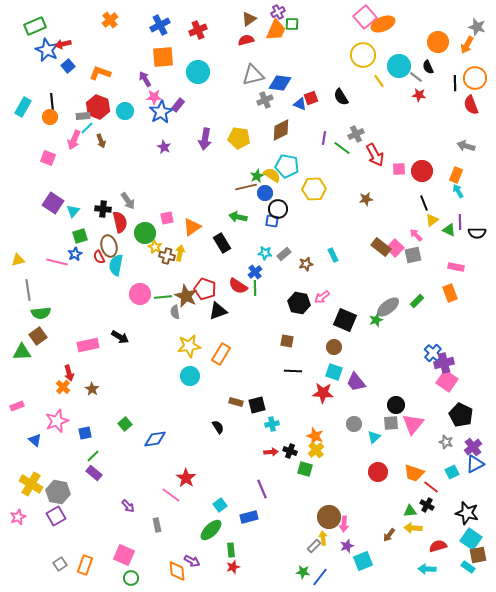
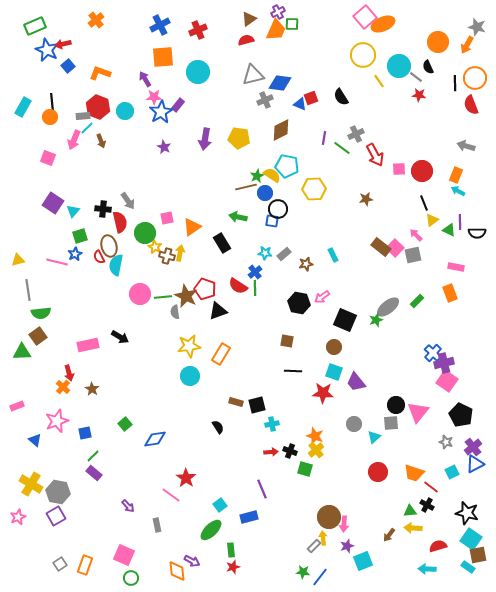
orange cross at (110, 20): moved 14 px left
cyan arrow at (458, 191): rotated 32 degrees counterclockwise
pink triangle at (413, 424): moved 5 px right, 12 px up
